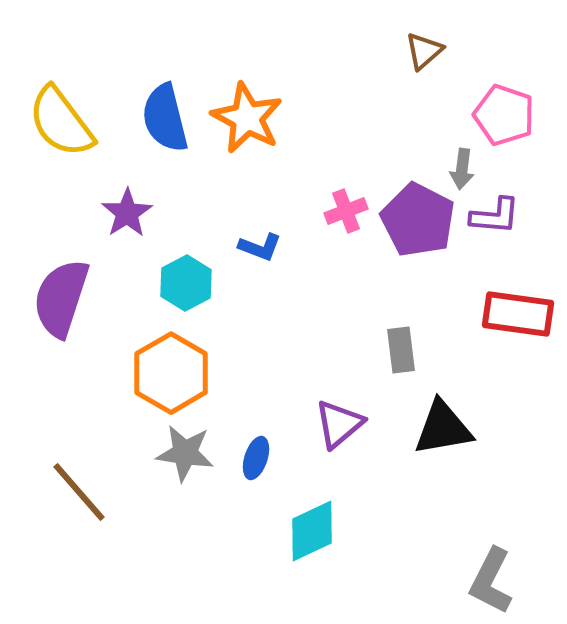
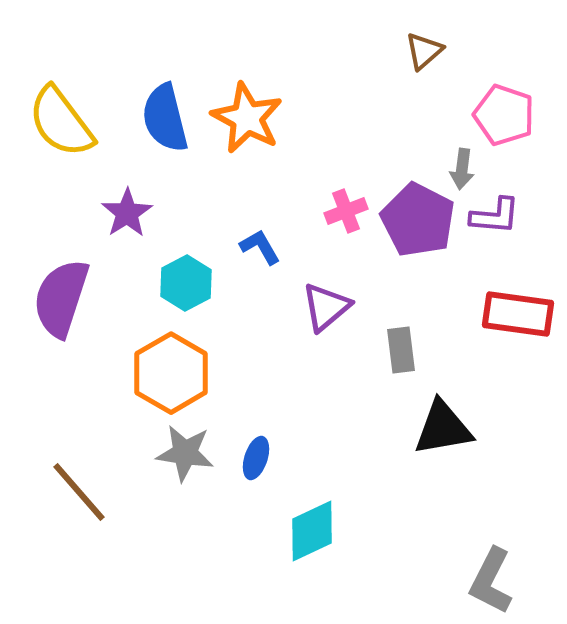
blue L-shape: rotated 141 degrees counterclockwise
purple triangle: moved 13 px left, 117 px up
